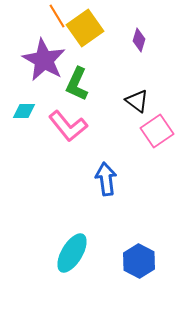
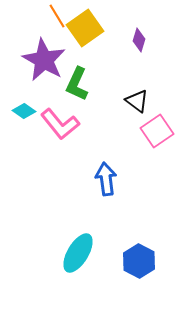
cyan diamond: rotated 35 degrees clockwise
pink L-shape: moved 8 px left, 2 px up
cyan ellipse: moved 6 px right
